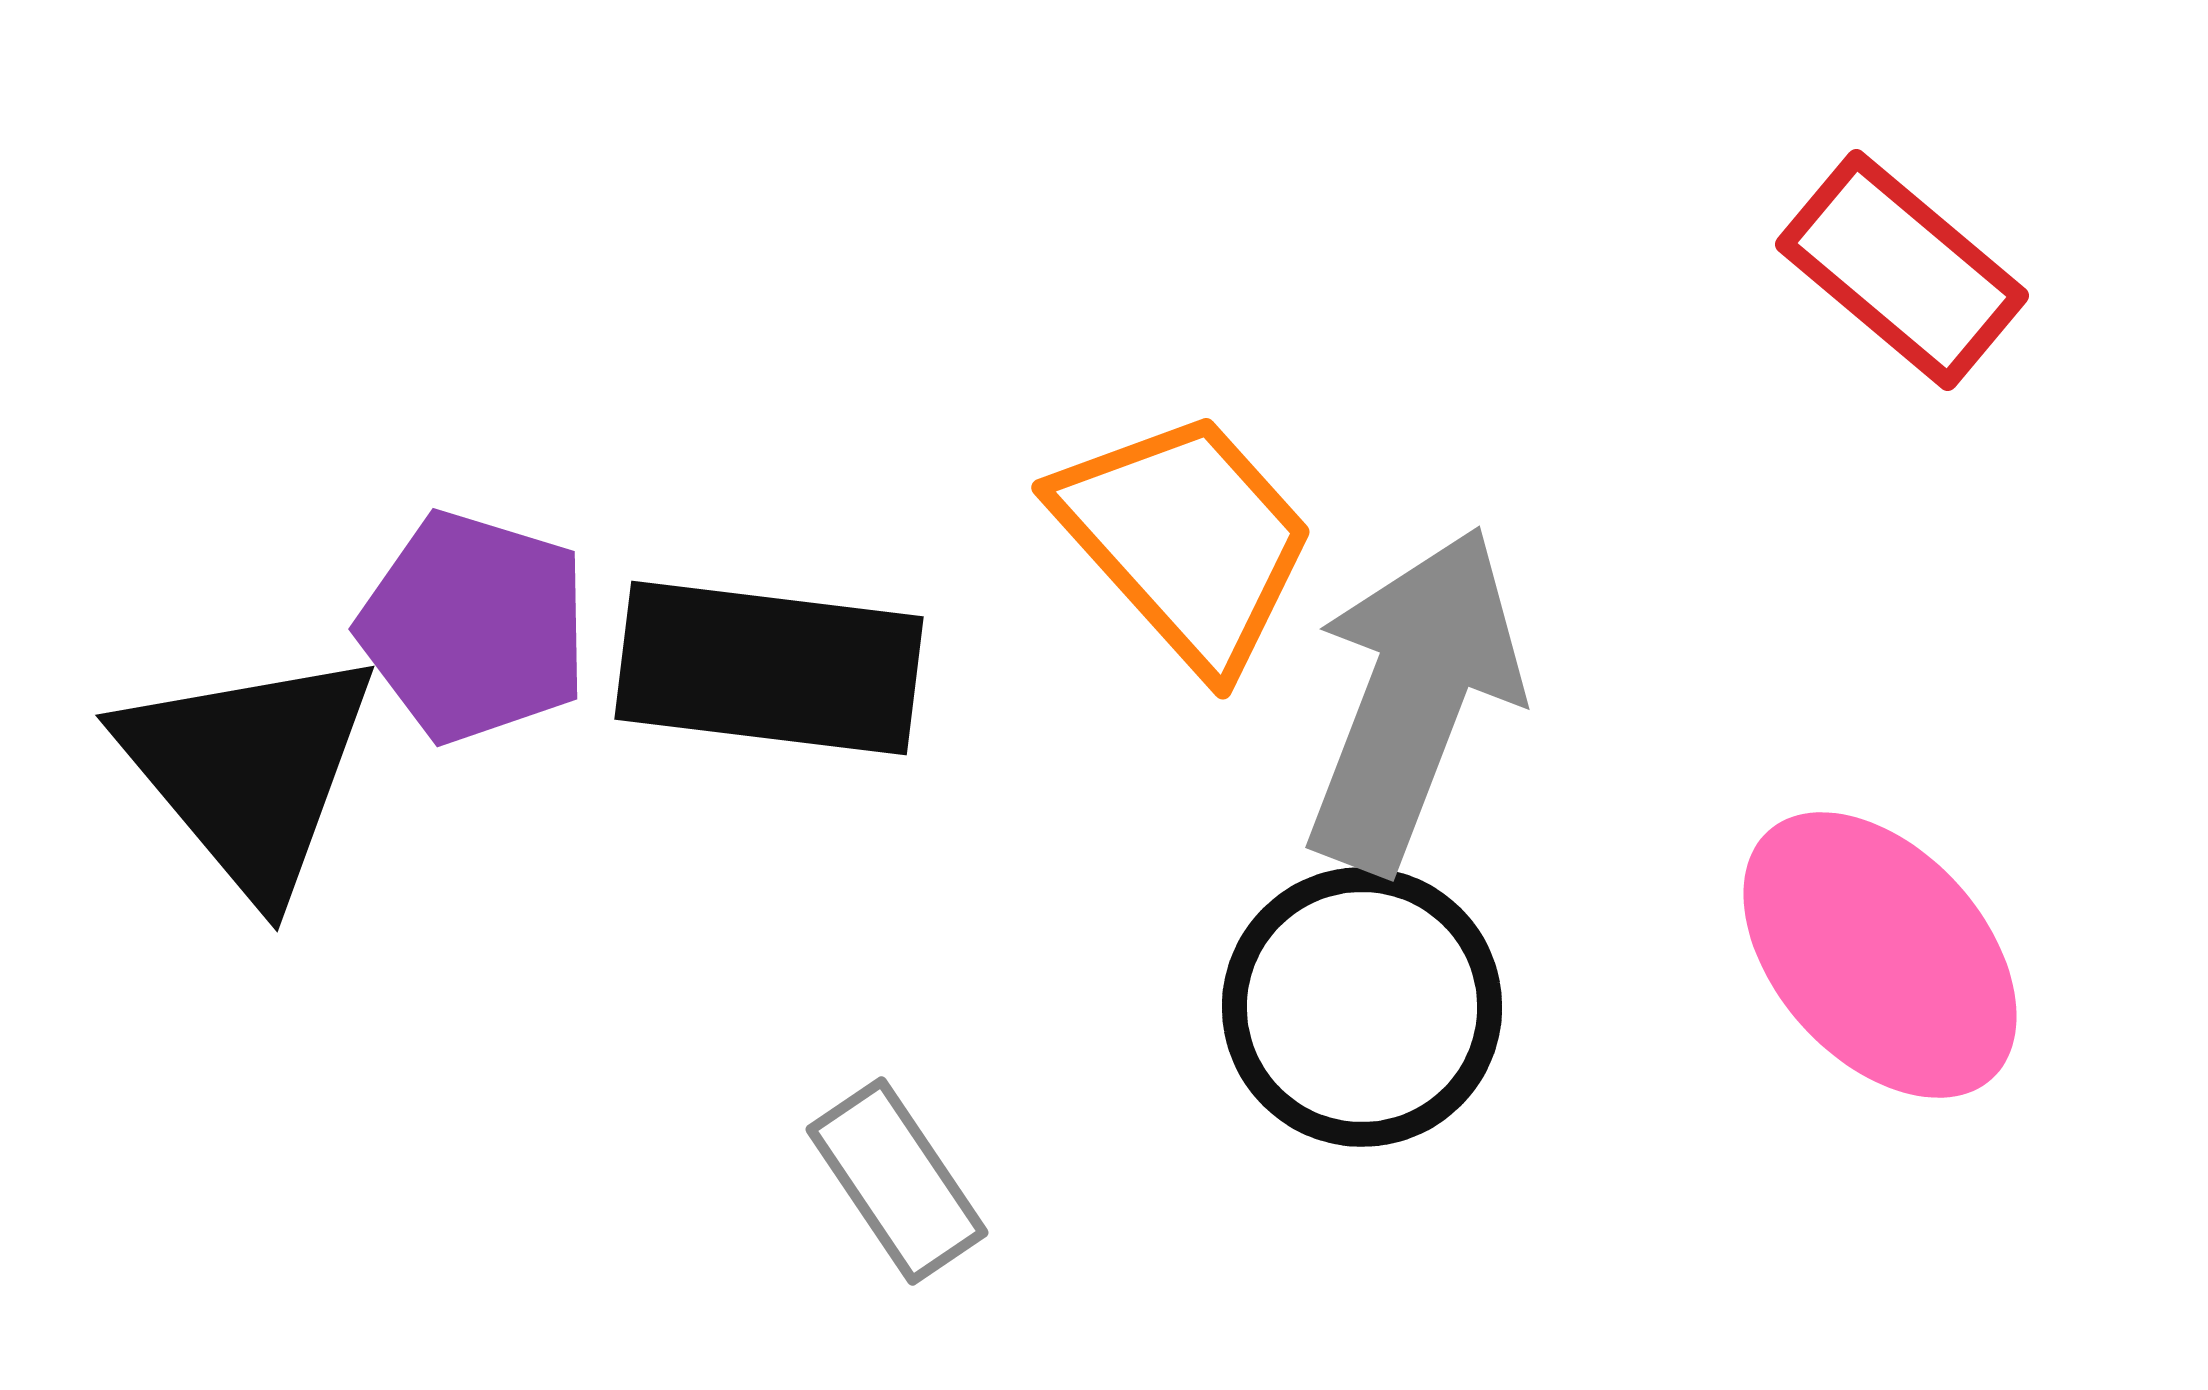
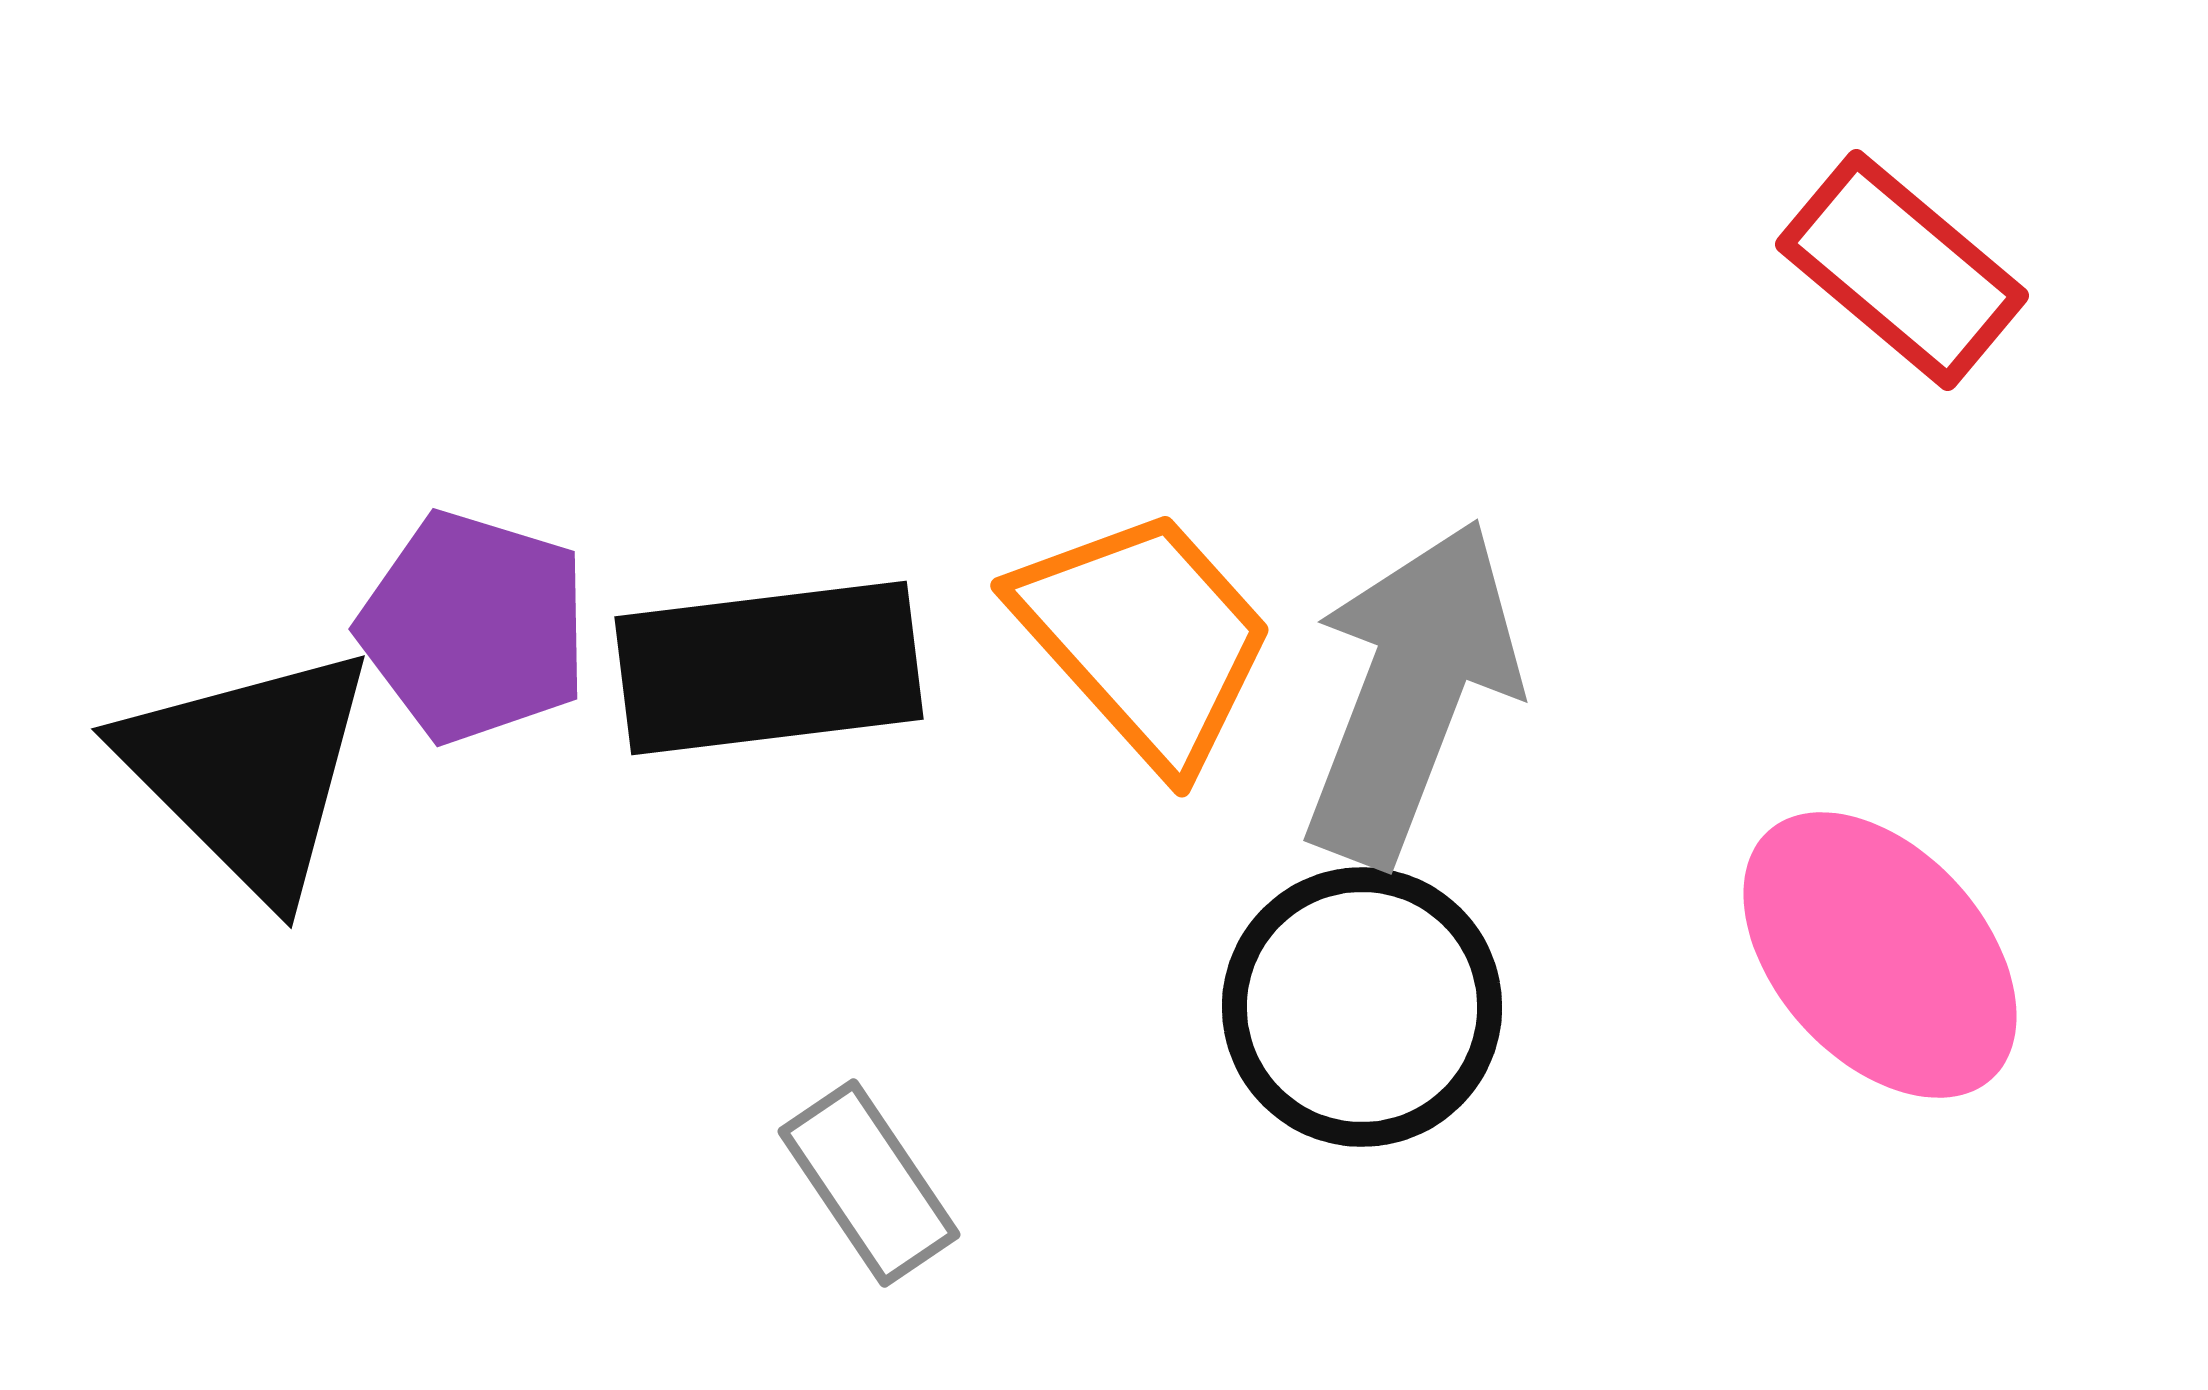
orange trapezoid: moved 41 px left, 98 px down
black rectangle: rotated 14 degrees counterclockwise
gray arrow: moved 2 px left, 7 px up
black triangle: rotated 5 degrees counterclockwise
gray rectangle: moved 28 px left, 2 px down
